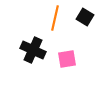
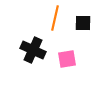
black square: moved 2 px left, 6 px down; rotated 30 degrees counterclockwise
